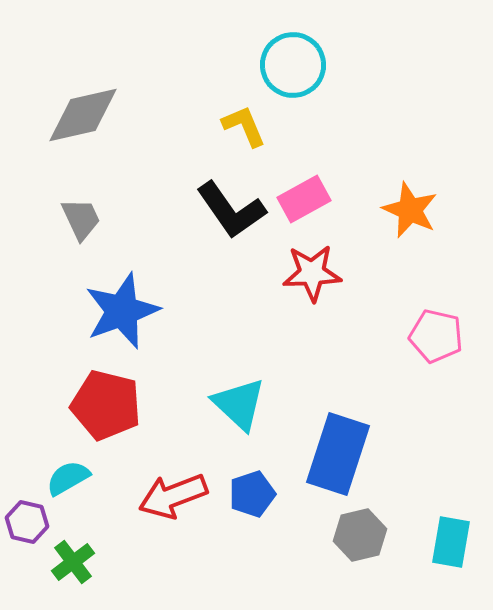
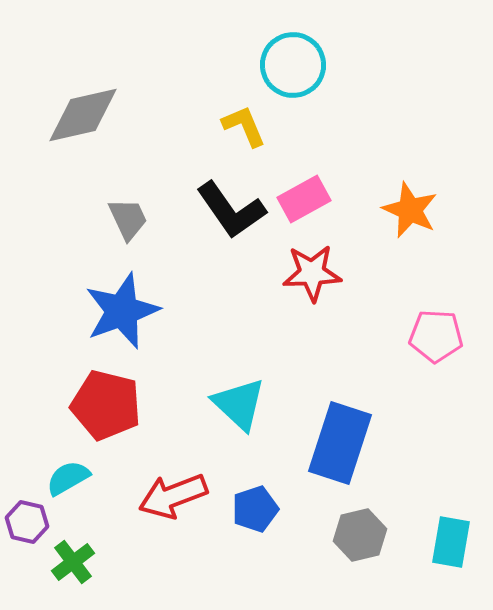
gray trapezoid: moved 47 px right
pink pentagon: rotated 10 degrees counterclockwise
blue rectangle: moved 2 px right, 11 px up
blue pentagon: moved 3 px right, 15 px down
